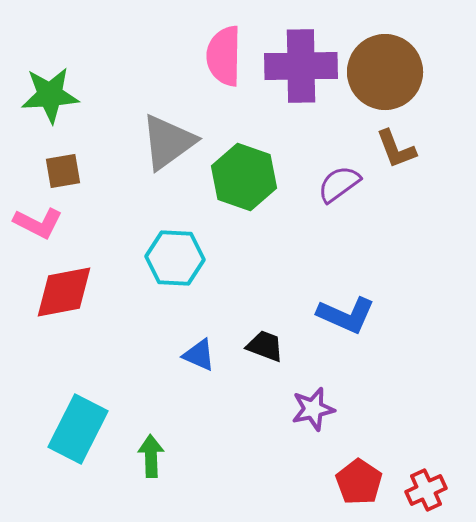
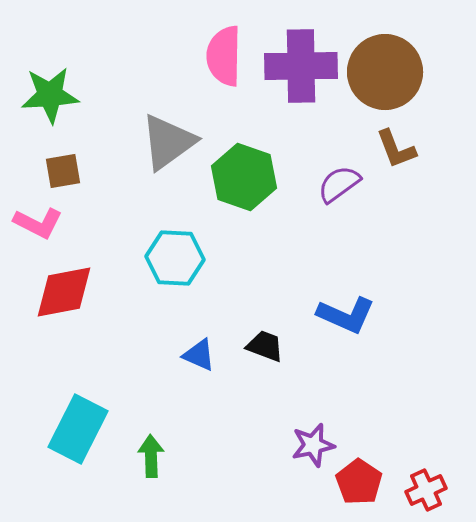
purple star: moved 36 px down
